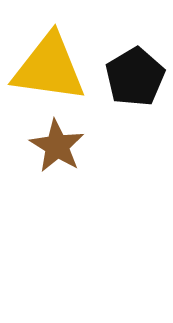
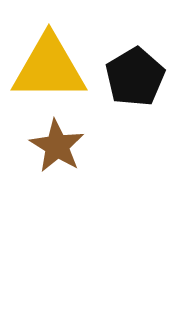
yellow triangle: rotated 8 degrees counterclockwise
